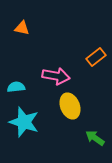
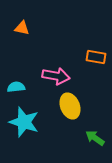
orange rectangle: rotated 48 degrees clockwise
